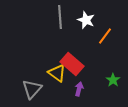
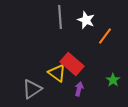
gray triangle: rotated 15 degrees clockwise
